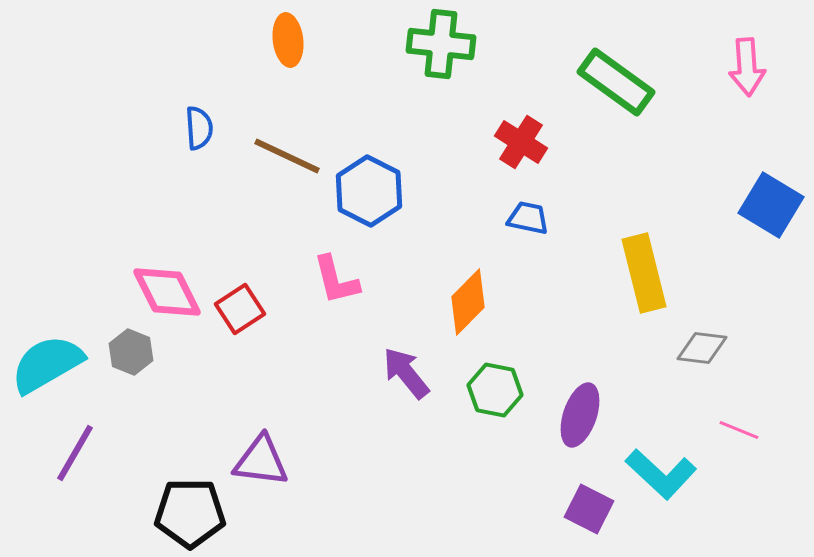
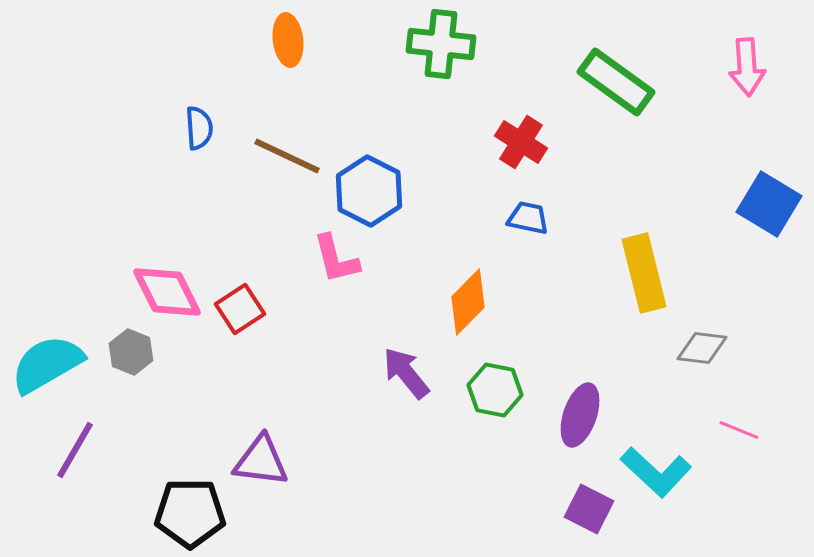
blue square: moved 2 px left, 1 px up
pink L-shape: moved 21 px up
purple line: moved 3 px up
cyan L-shape: moved 5 px left, 2 px up
